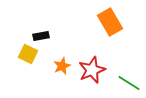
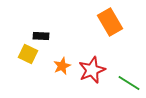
black rectangle: rotated 14 degrees clockwise
